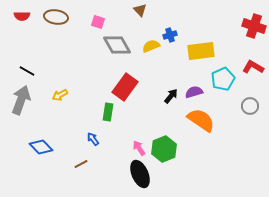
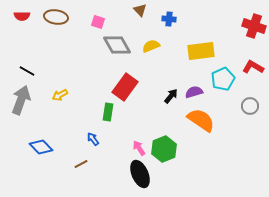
blue cross: moved 1 px left, 16 px up; rotated 24 degrees clockwise
